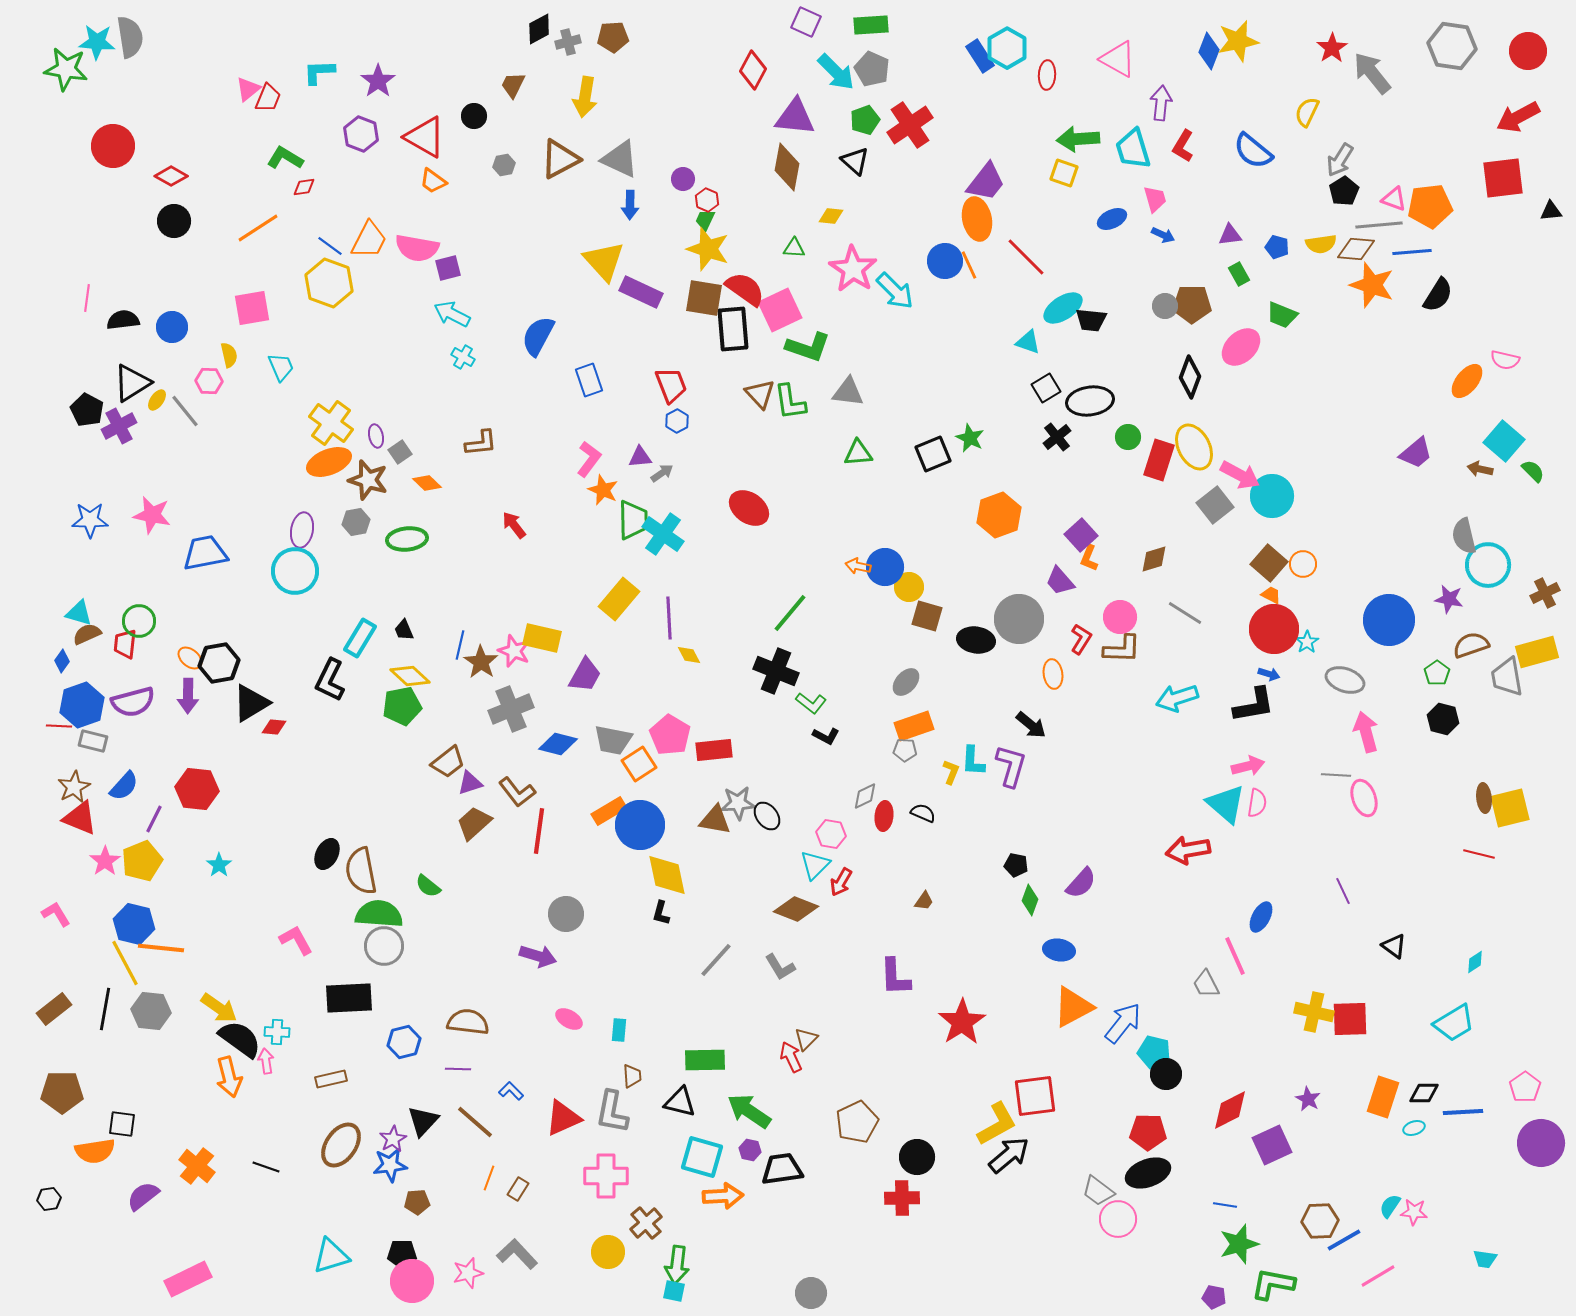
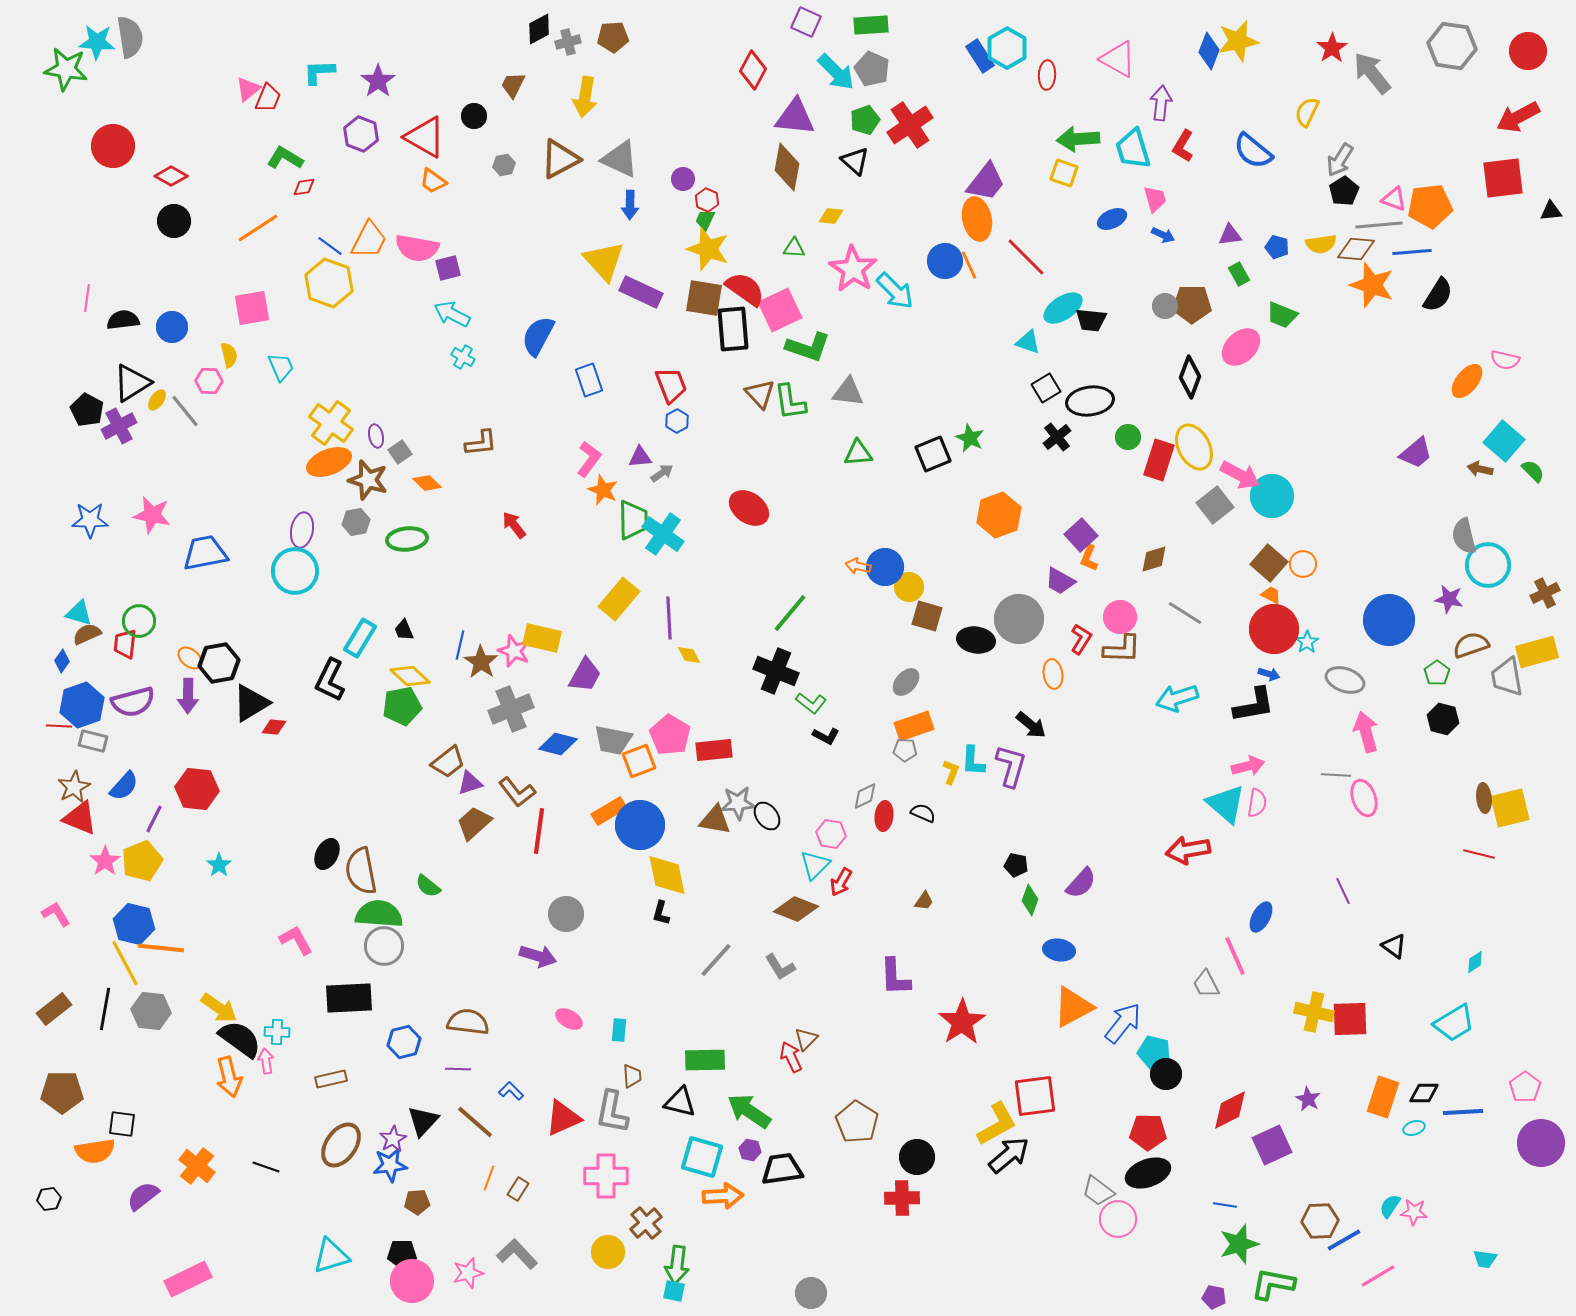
purple trapezoid at (1060, 581): rotated 20 degrees counterclockwise
orange square at (639, 764): moved 3 px up; rotated 12 degrees clockwise
brown pentagon at (857, 1122): rotated 15 degrees counterclockwise
